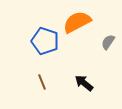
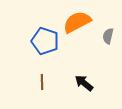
gray semicircle: moved 6 px up; rotated 21 degrees counterclockwise
brown line: rotated 21 degrees clockwise
